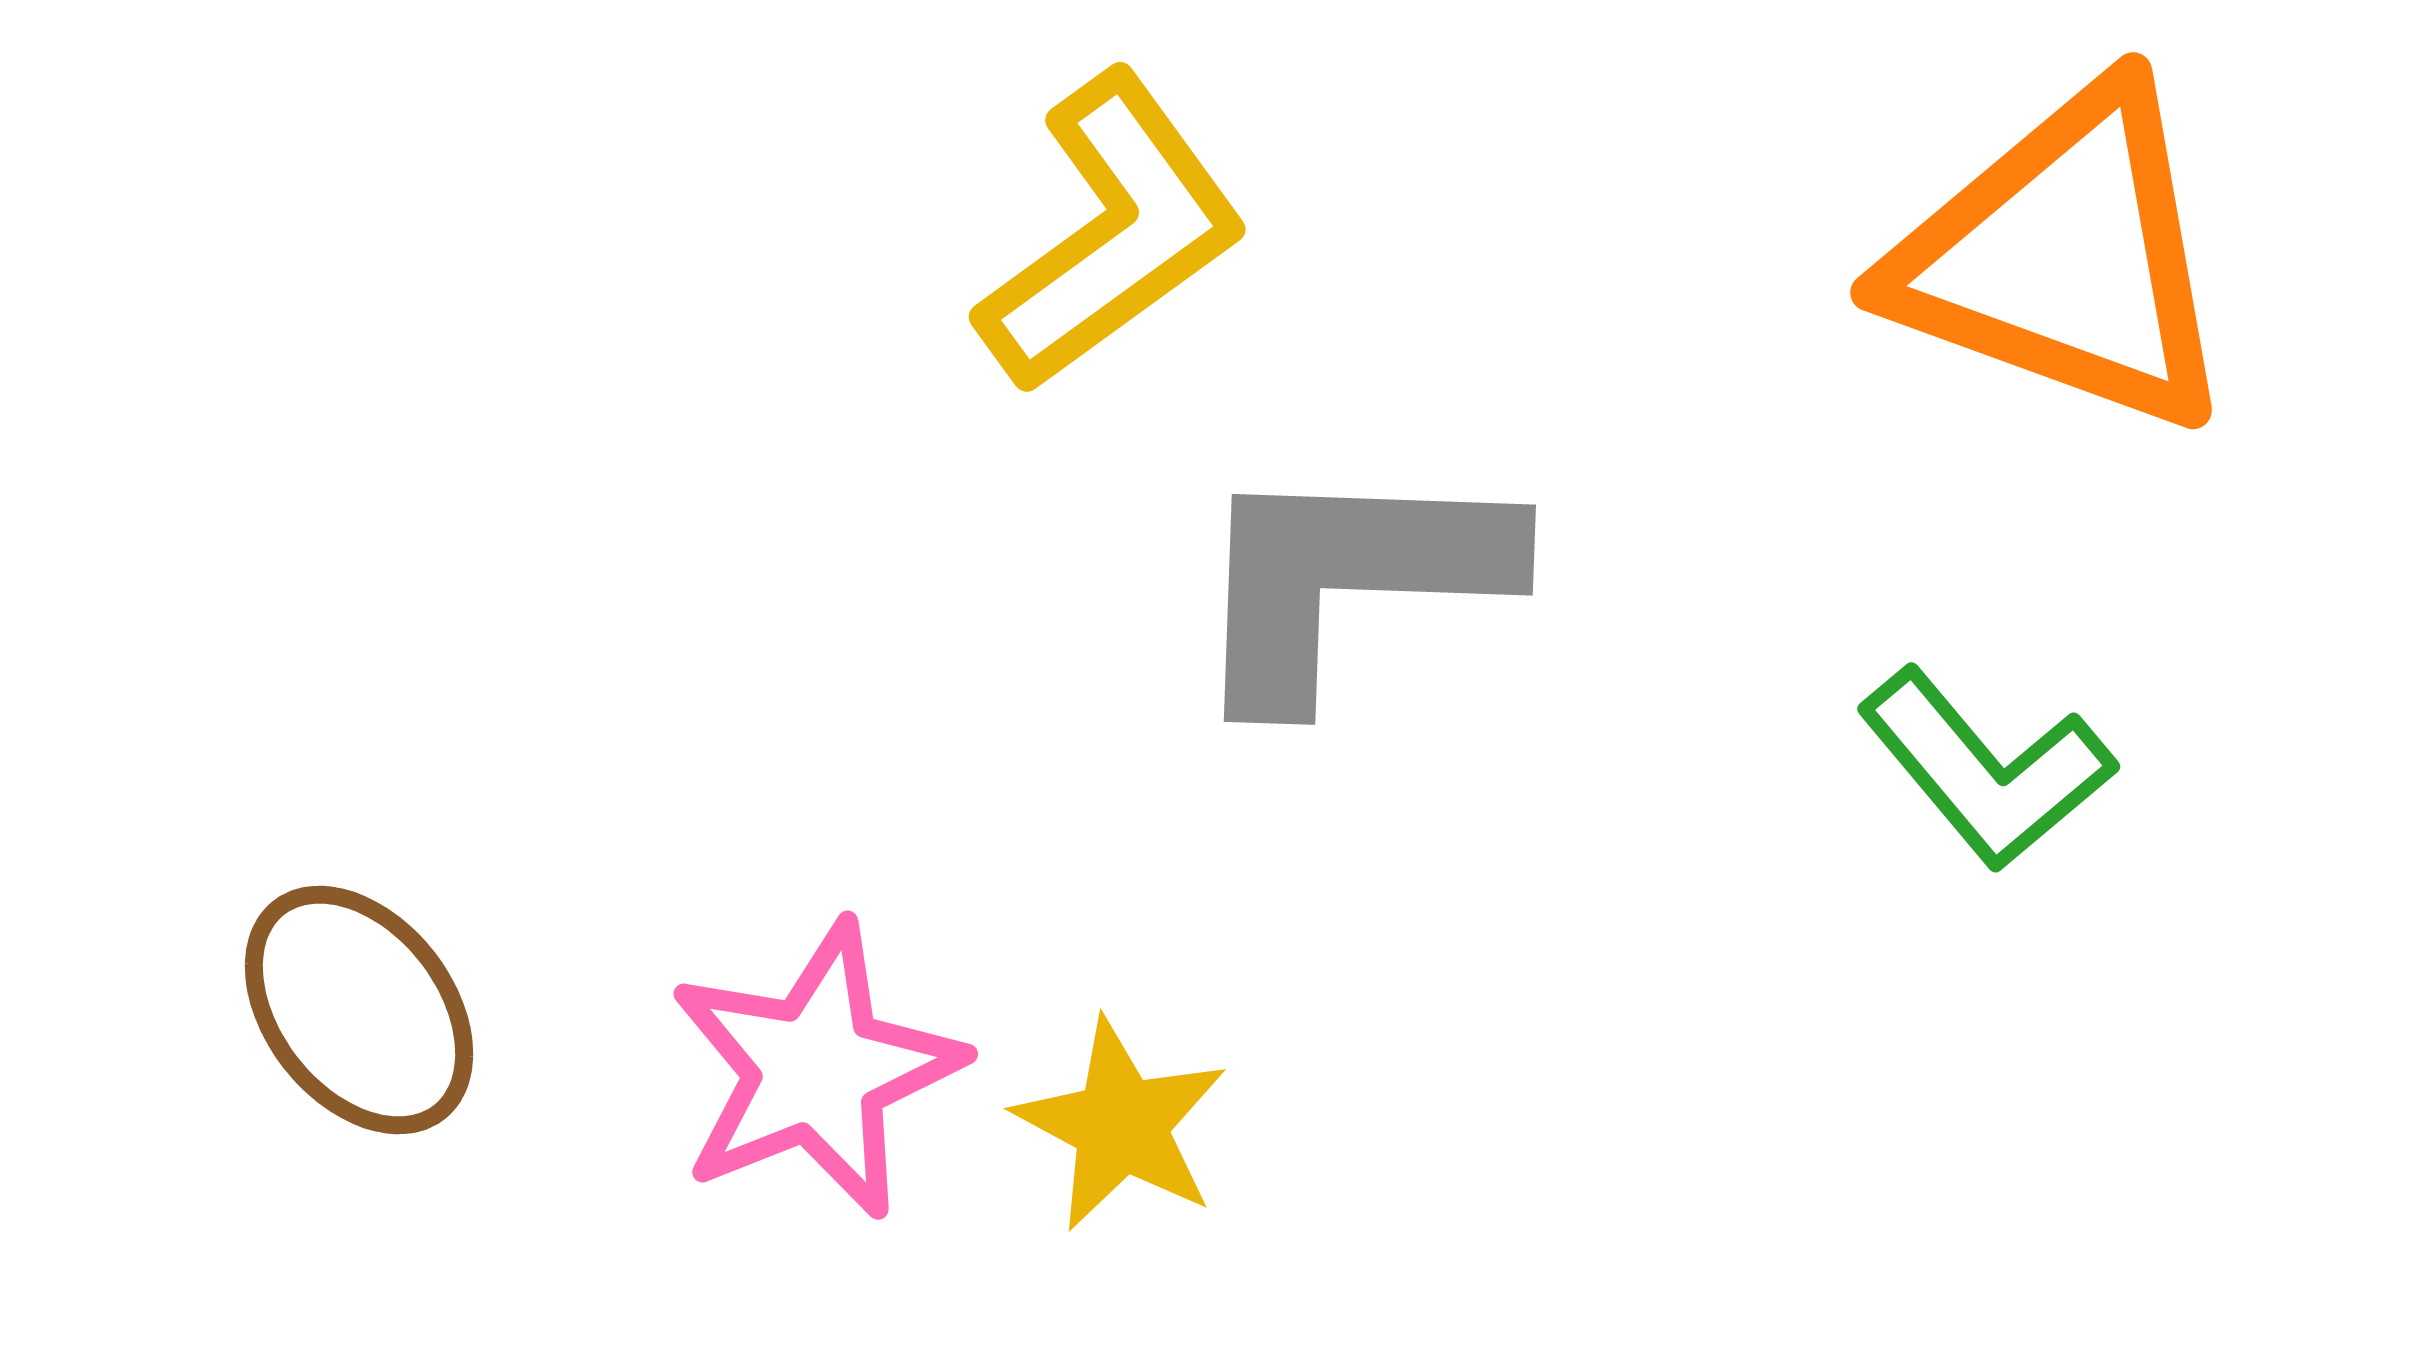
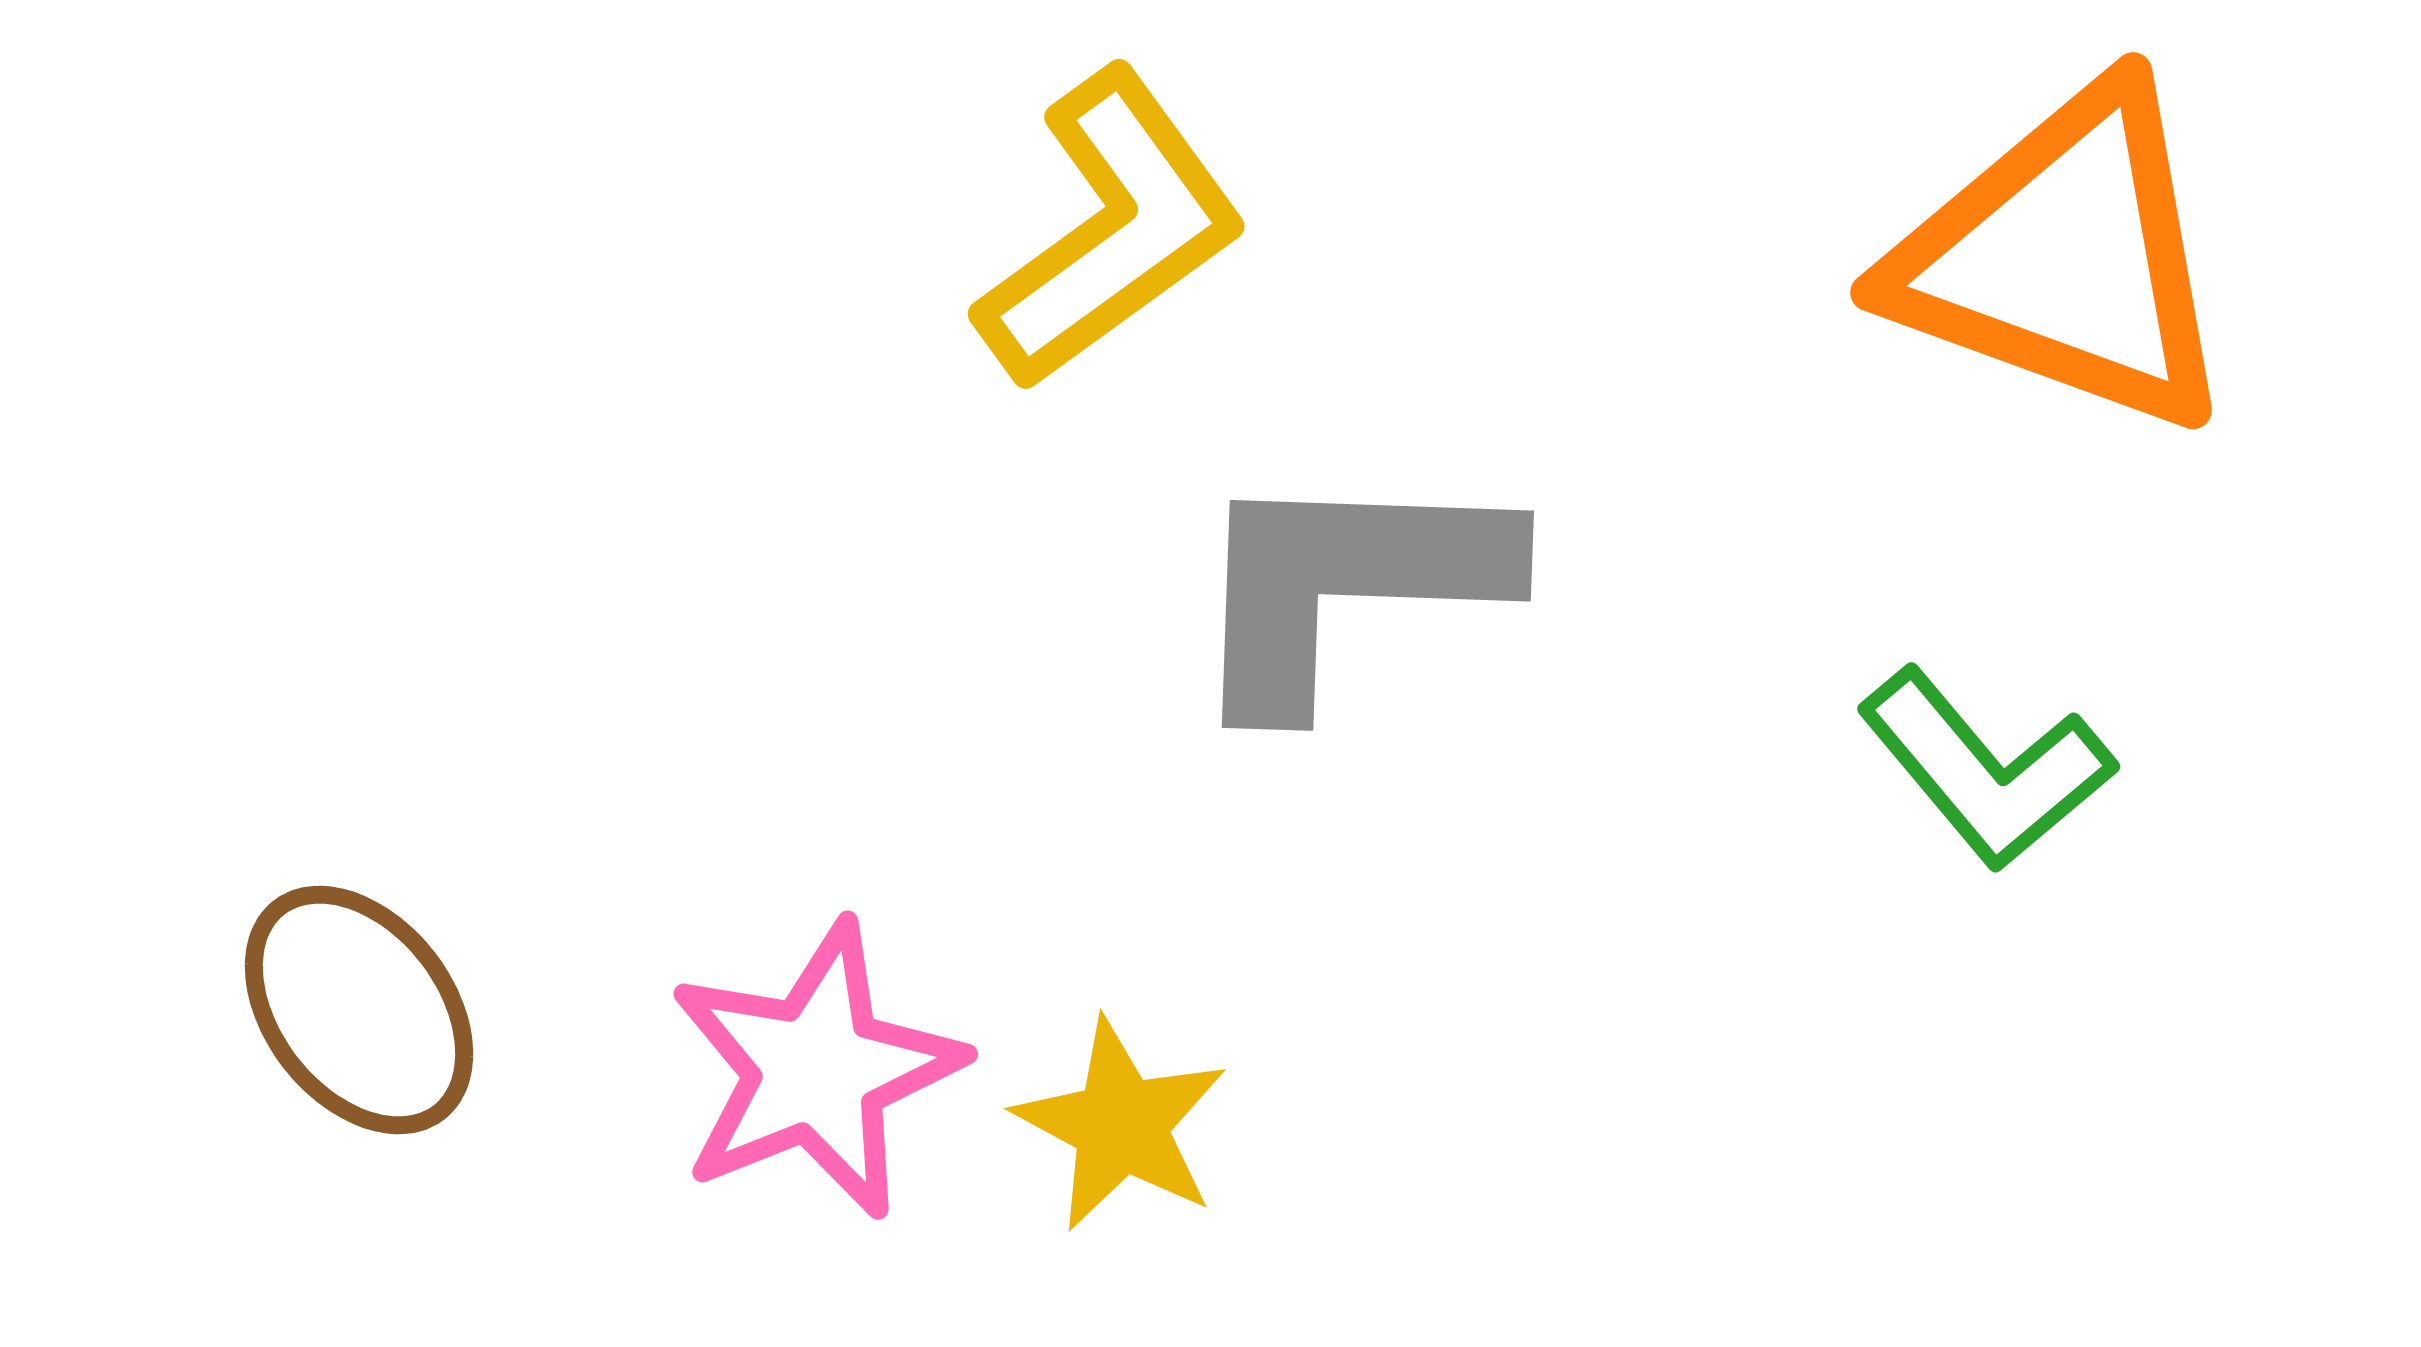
yellow L-shape: moved 1 px left, 3 px up
gray L-shape: moved 2 px left, 6 px down
